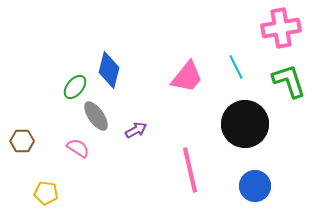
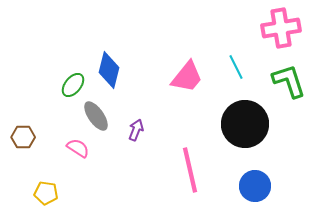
green ellipse: moved 2 px left, 2 px up
purple arrow: rotated 40 degrees counterclockwise
brown hexagon: moved 1 px right, 4 px up
